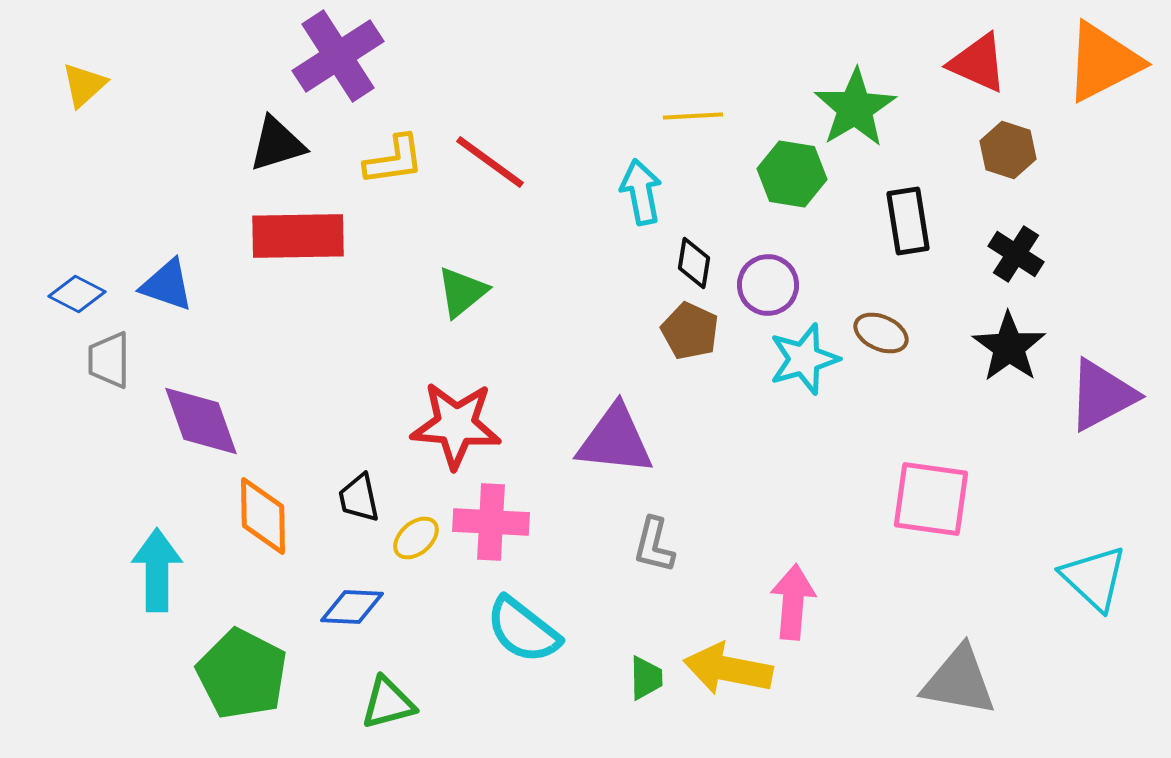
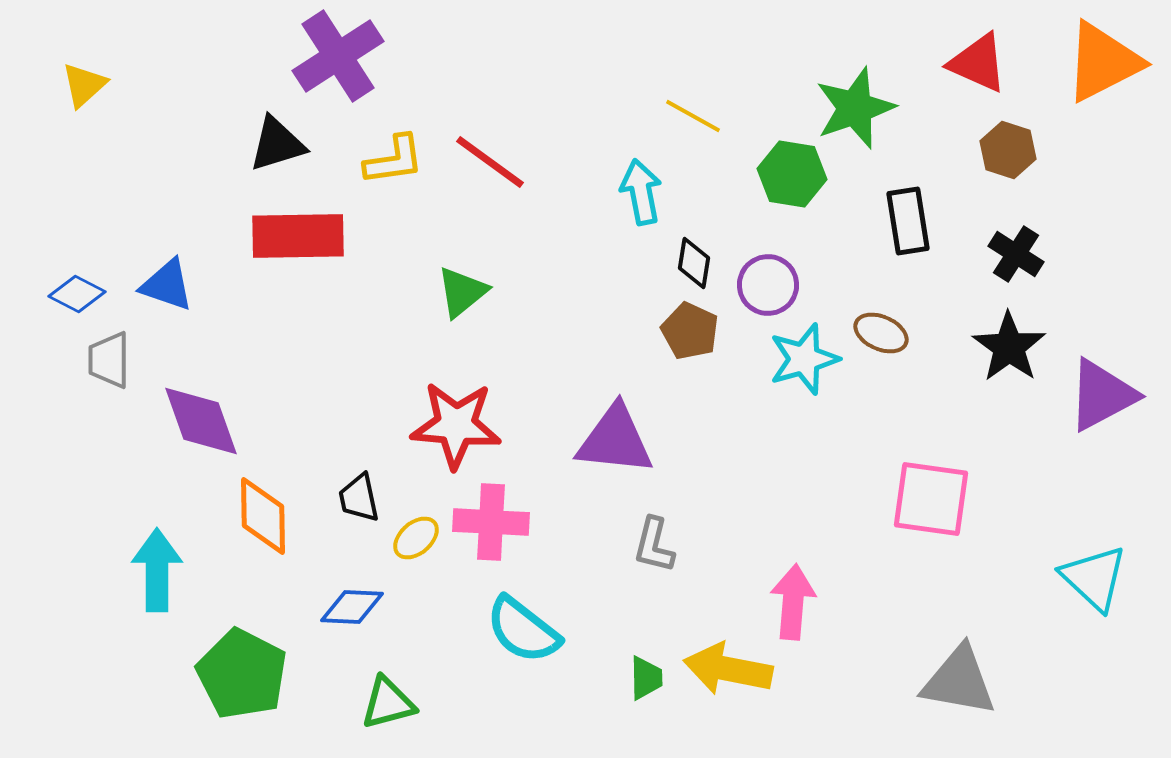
green star at (855, 108): rotated 12 degrees clockwise
yellow line at (693, 116): rotated 32 degrees clockwise
